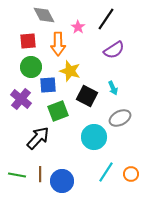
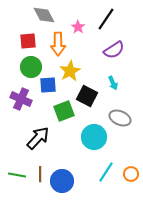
yellow star: rotated 25 degrees clockwise
cyan arrow: moved 5 px up
purple cross: rotated 15 degrees counterclockwise
green square: moved 6 px right
gray ellipse: rotated 50 degrees clockwise
